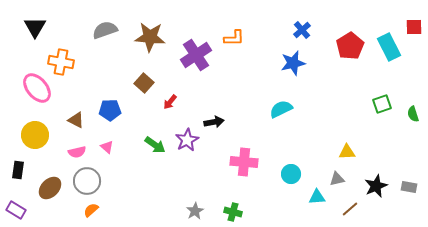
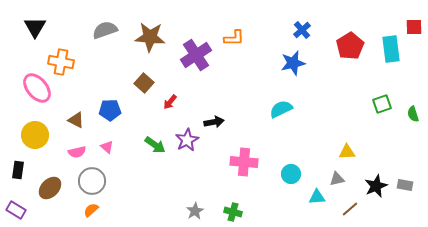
cyan rectangle: moved 2 px right, 2 px down; rotated 20 degrees clockwise
gray circle: moved 5 px right
gray rectangle: moved 4 px left, 2 px up
